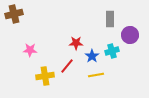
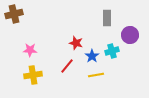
gray rectangle: moved 3 px left, 1 px up
red star: rotated 16 degrees clockwise
yellow cross: moved 12 px left, 1 px up
